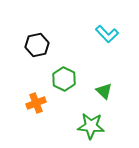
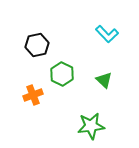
green hexagon: moved 2 px left, 5 px up
green triangle: moved 11 px up
orange cross: moved 3 px left, 8 px up
green star: rotated 12 degrees counterclockwise
